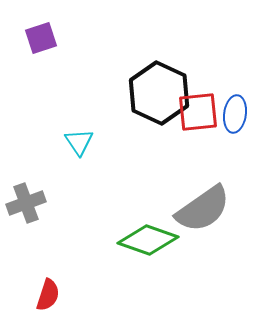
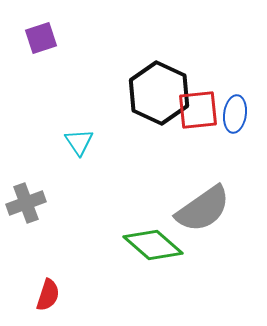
red square: moved 2 px up
green diamond: moved 5 px right, 5 px down; rotated 22 degrees clockwise
